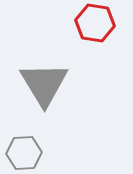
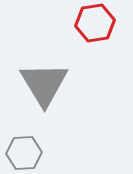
red hexagon: rotated 18 degrees counterclockwise
